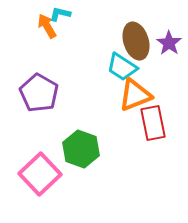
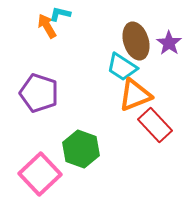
purple pentagon: rotated 12 degrees counterclockwise
red rectangle: moved 2 px right, 2 px down; rotated 32 degrees counterclockwise
